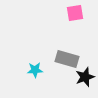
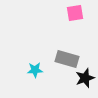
black star: moved 1 px down
